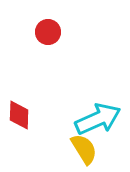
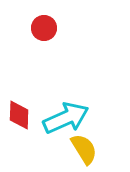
red circle: moved 4 px left, 4 px up
cyan arrow: moved 32 px left, 1 px up
